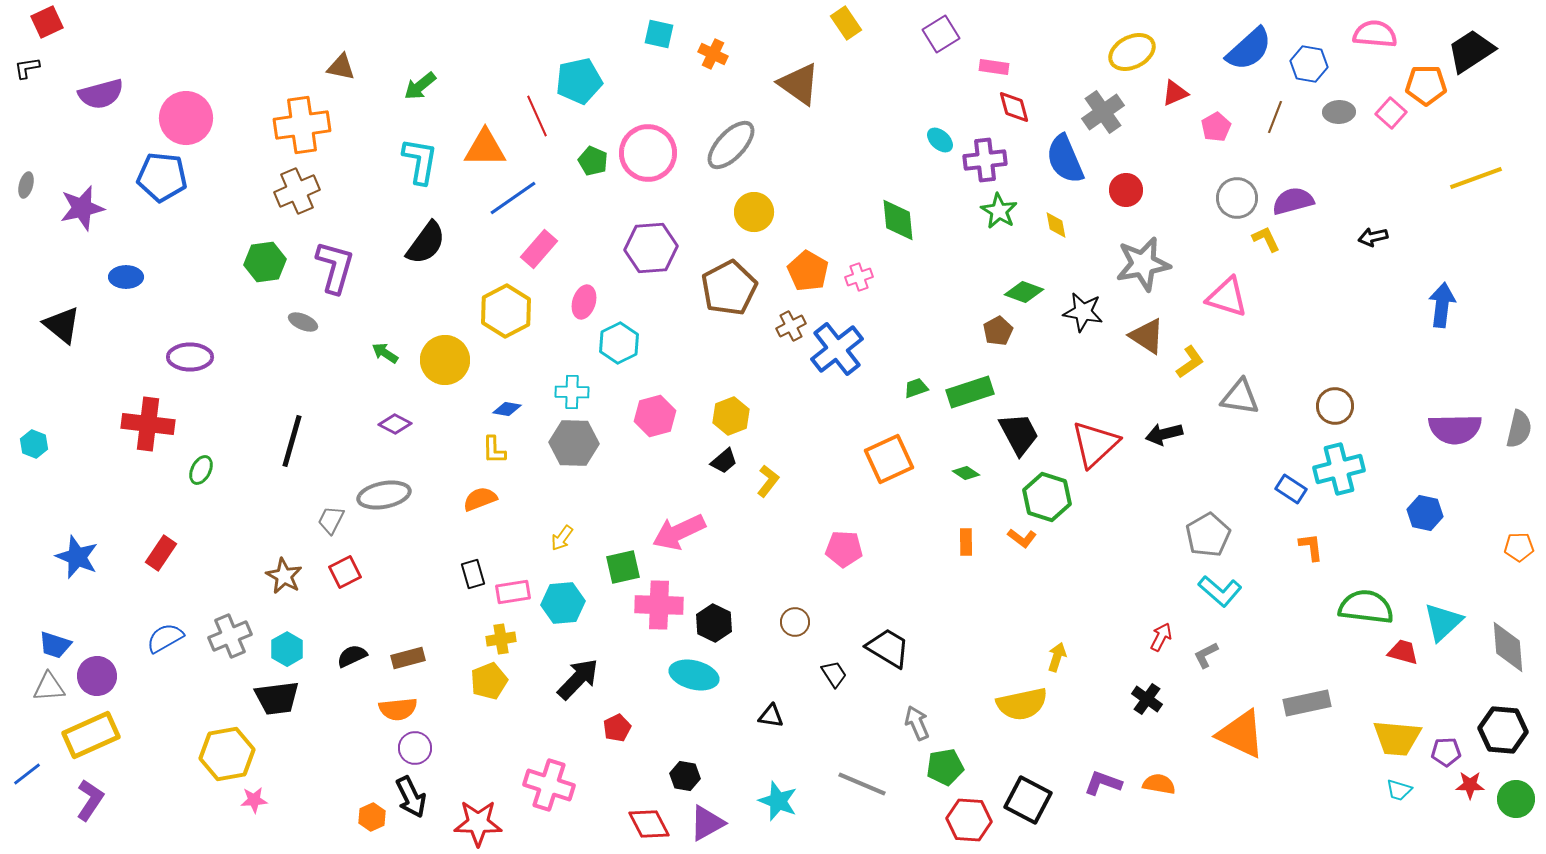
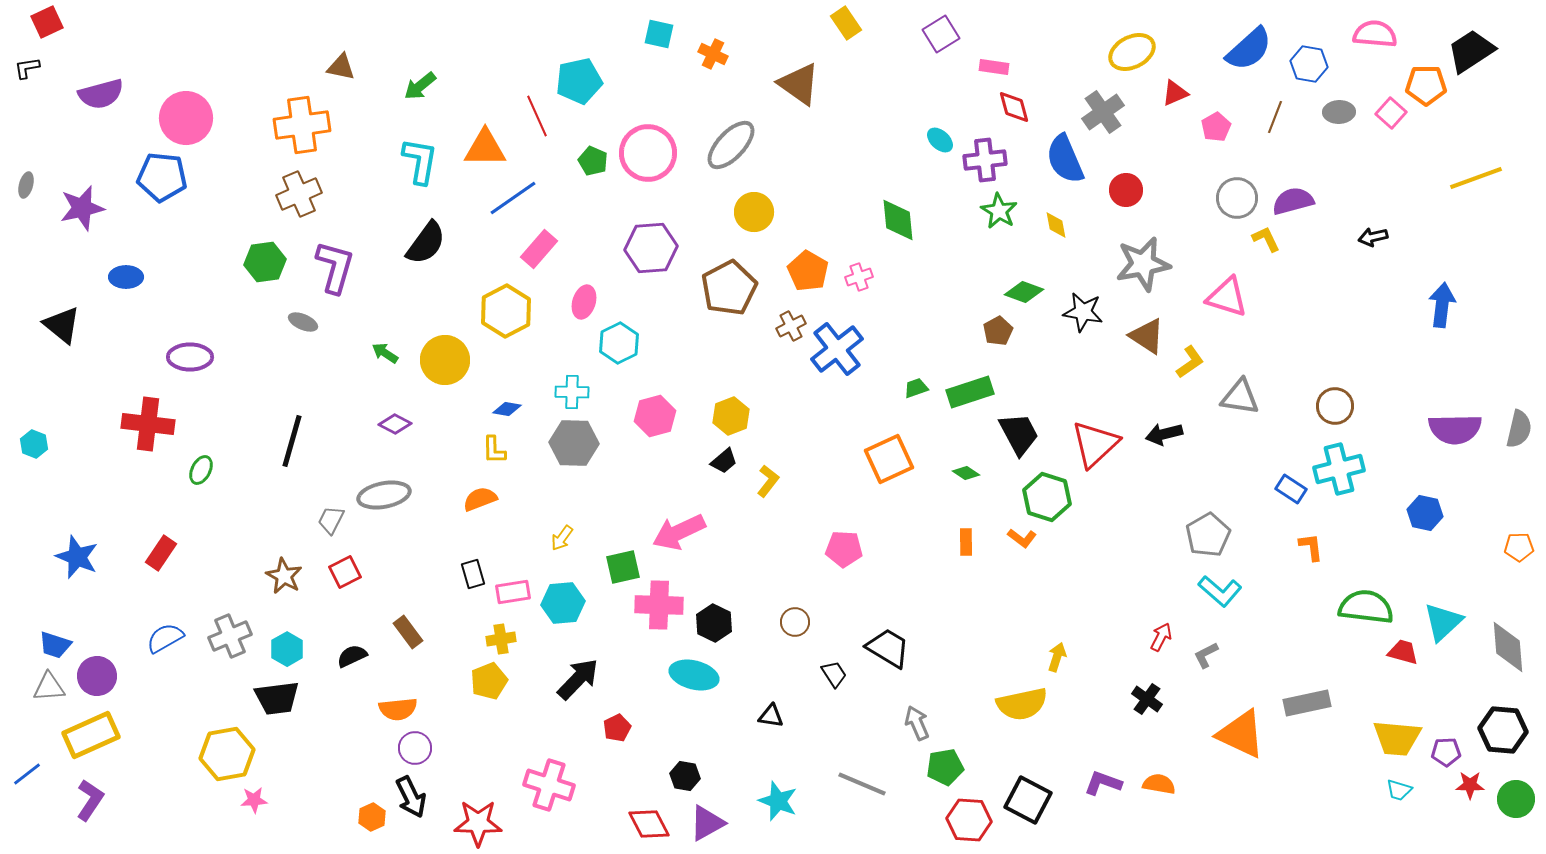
brown cross at (297, 191): moved 2 px right, 3 px down
brown rectangle at (408, 658): moved 26 px up; rotated 68 degrees clockwise
